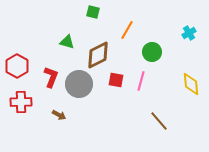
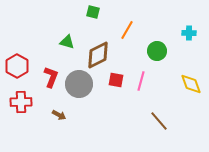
cyan cross: rotated 32 degrees clockwise
green circle: moved 5 px right, 1 px up
yellow diamond: rotated 15 degrees counterclockwise
